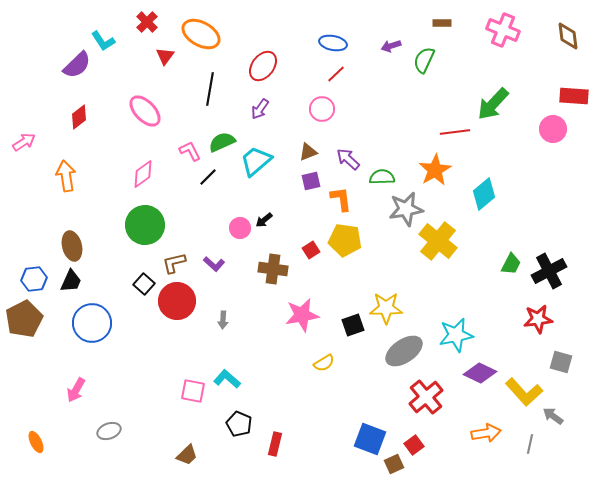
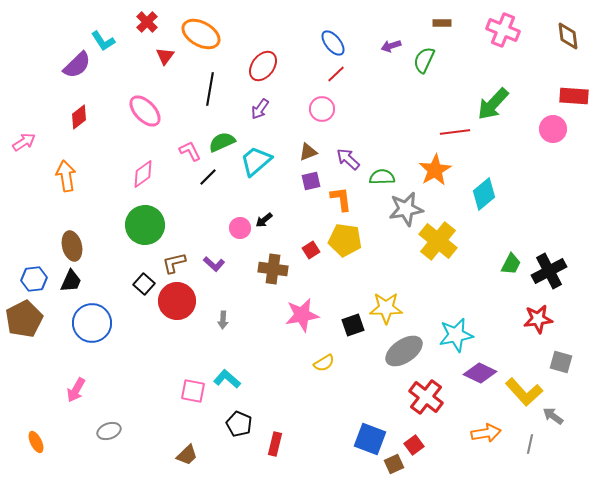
blue ellipse at (333, 43): rotated 40 degrees clockwise
red cross at (426, 397): rotated 12 degrees counterclockwise
